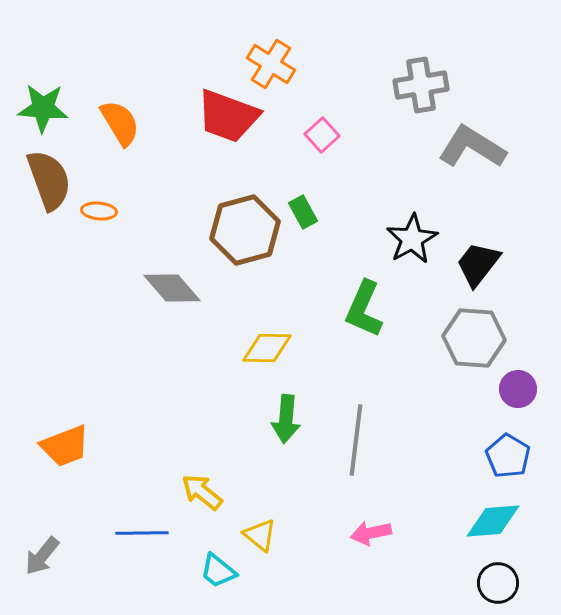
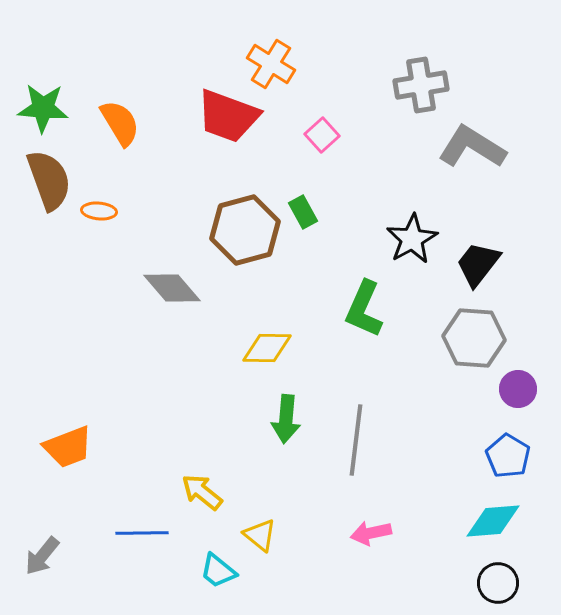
orange trapezoid: moved 3 px right, 1 px down
